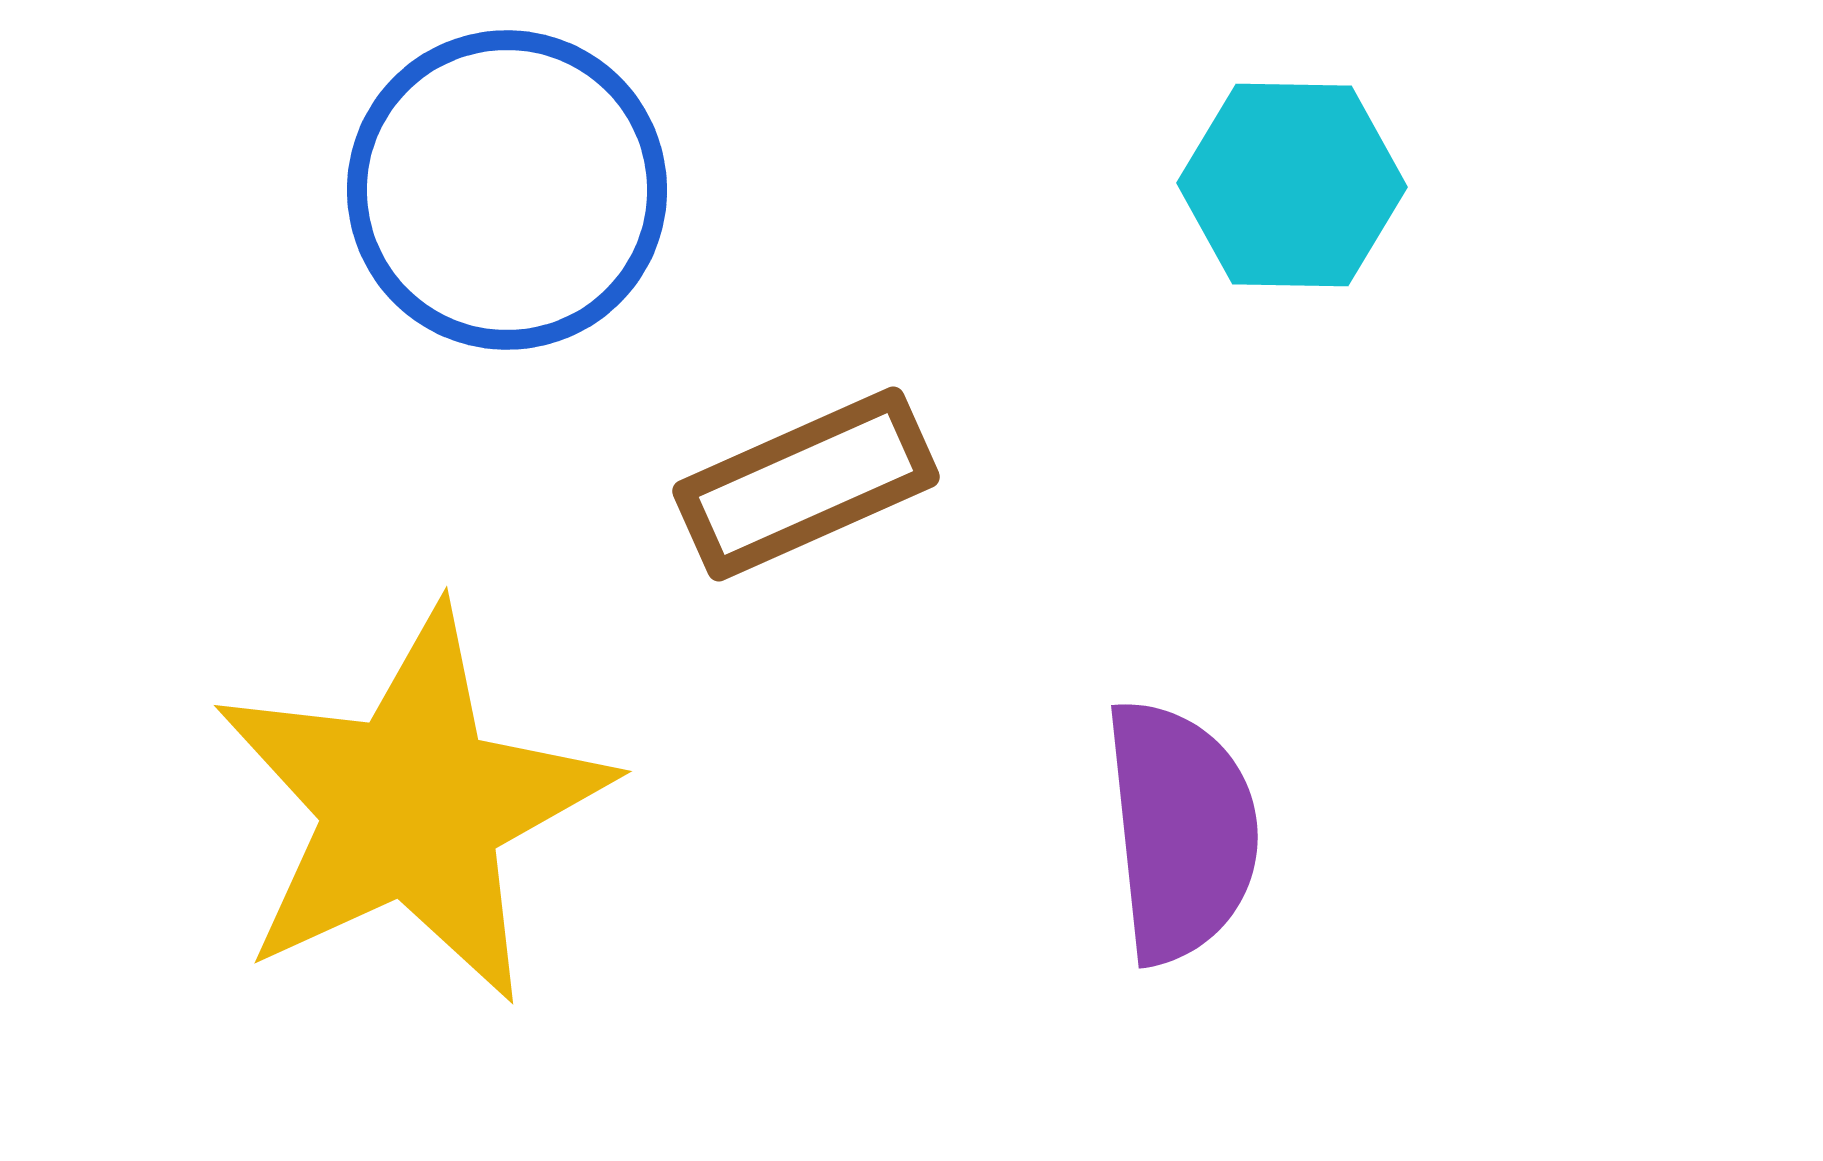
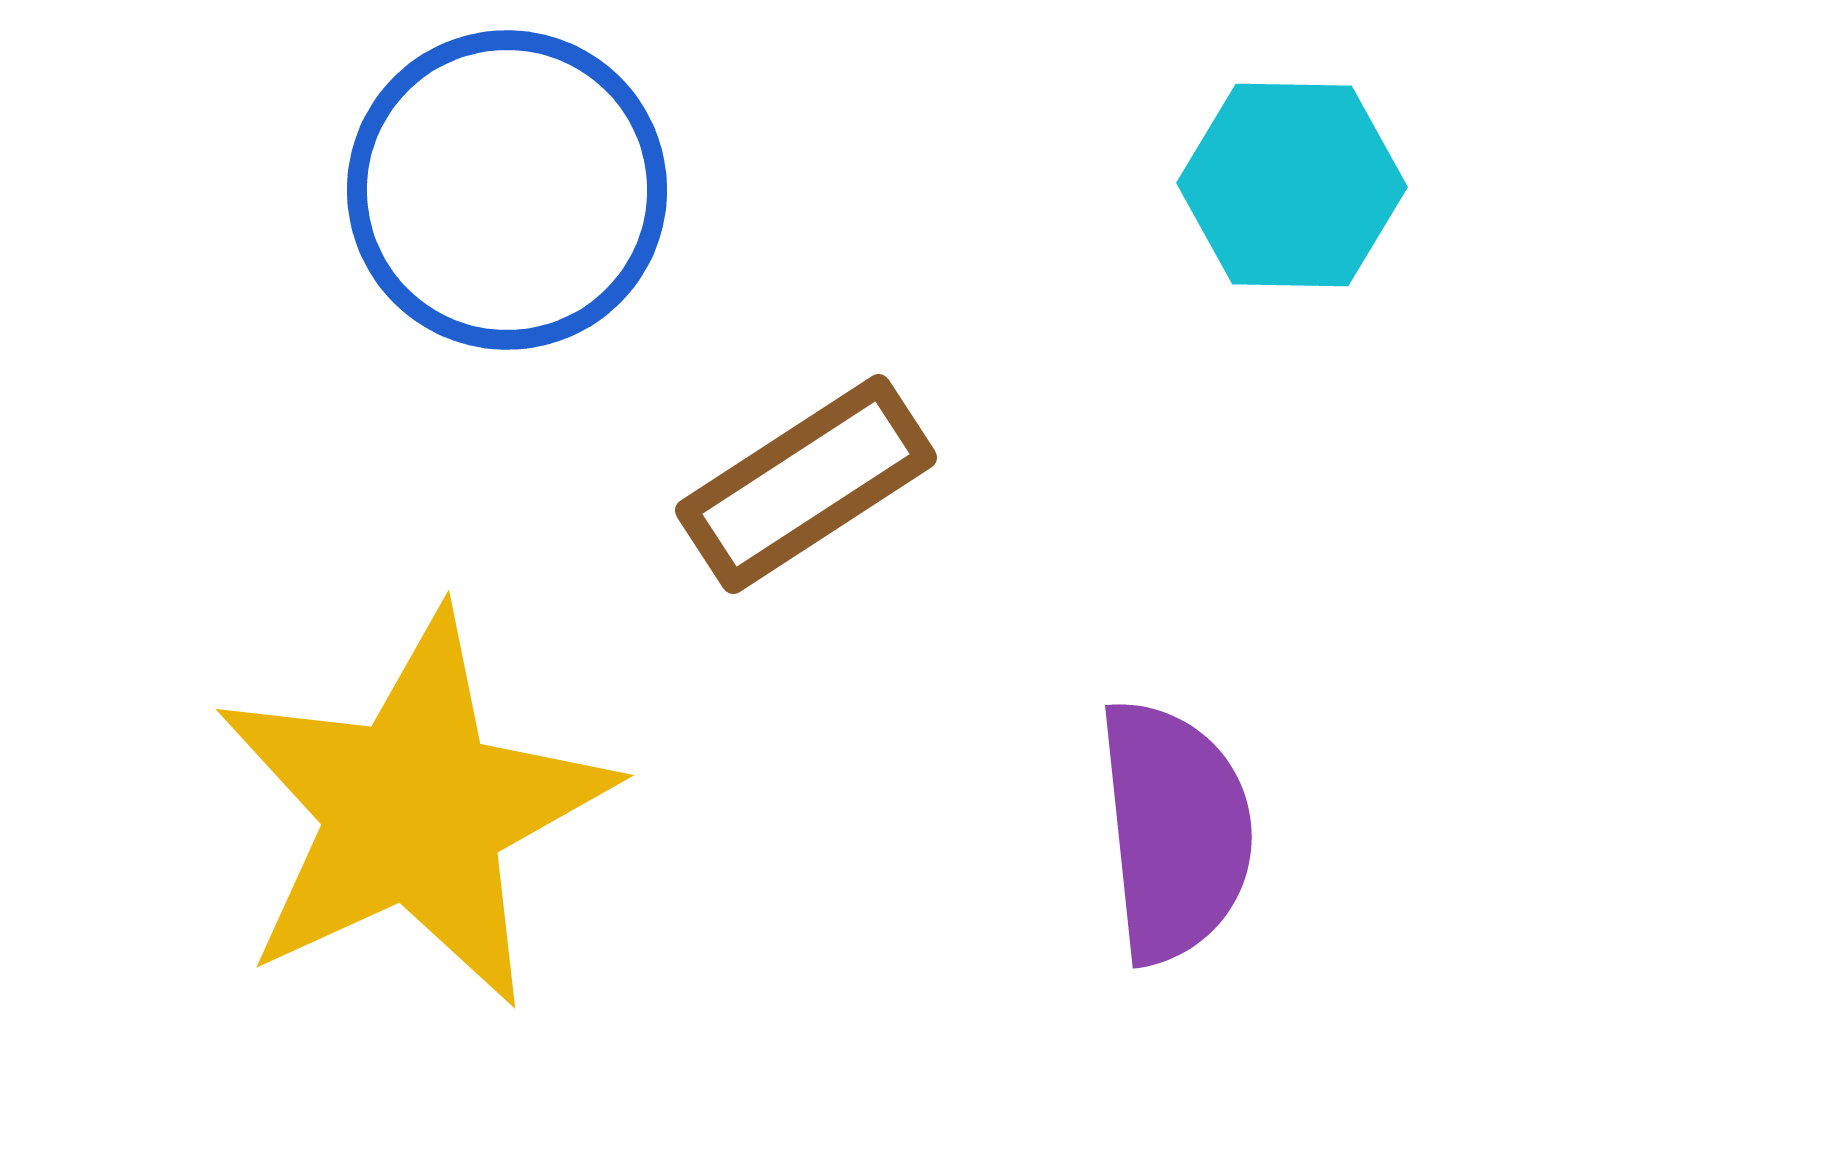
brown rectangle: rotated 9 degrees counterclockwise
yellow star: moved 2 px right, 4 px down
purple semicircle: moved 6 px left
